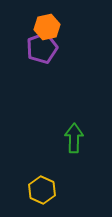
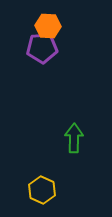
orange hexagon: moved 1 px right, 1 px up; rotated 15 degrees clockwise
purple pentagon: rotated 16 degrees clockwise
